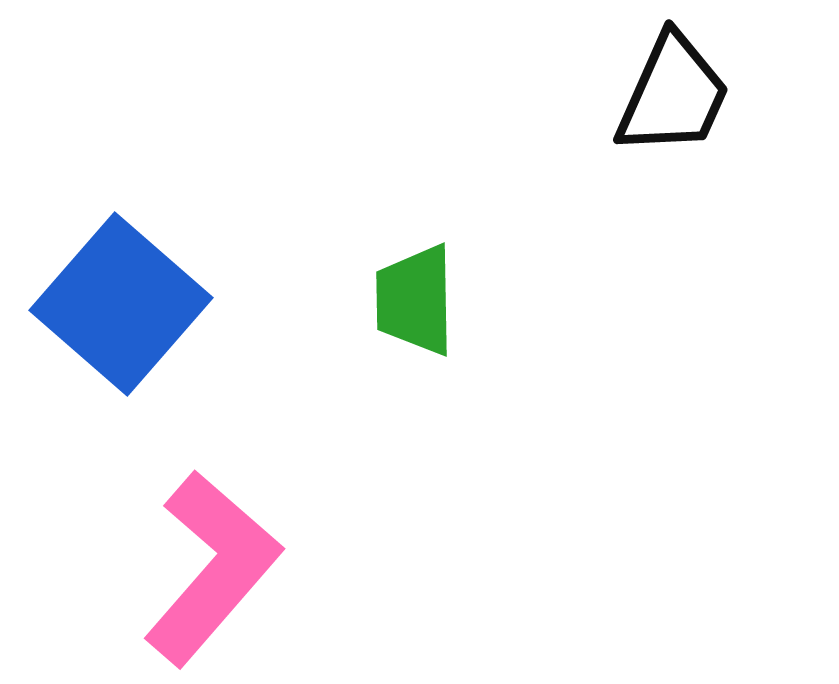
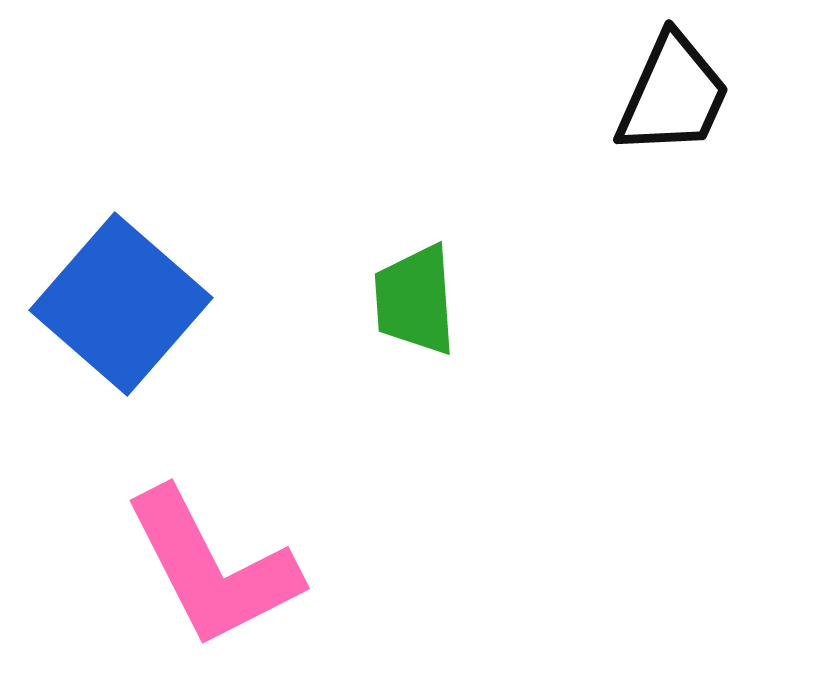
green trapezoid: rotated 3 degrees counterclockwise
pink L-shape: rotated 112 degrees clockwise
